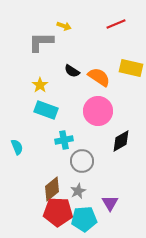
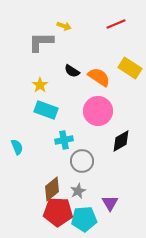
yellow rectangle: moved 1 px left; rotated 20 degrees clockwise
